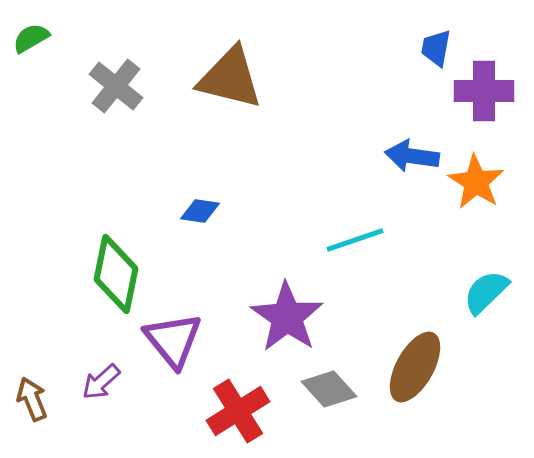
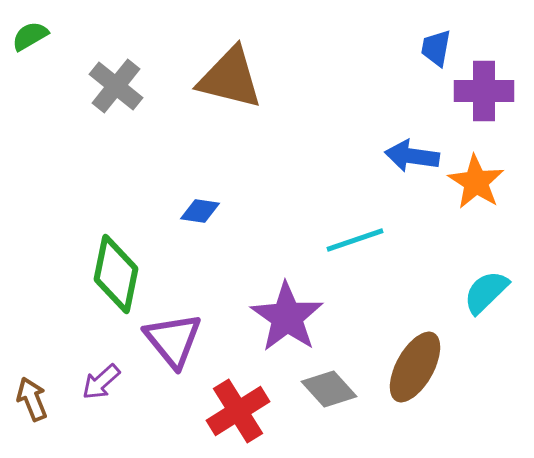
green semicircle: moved 1 px left, 2 px up
